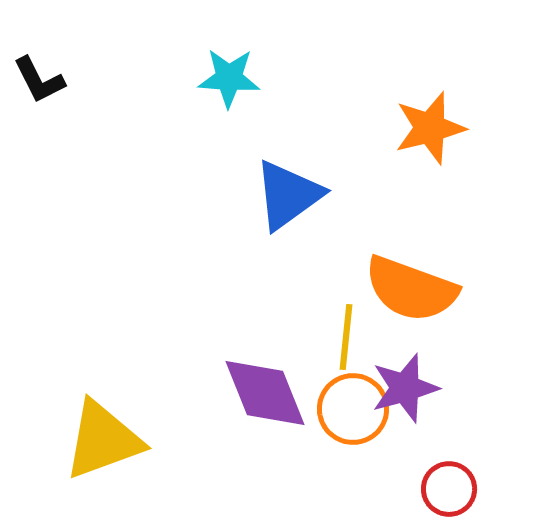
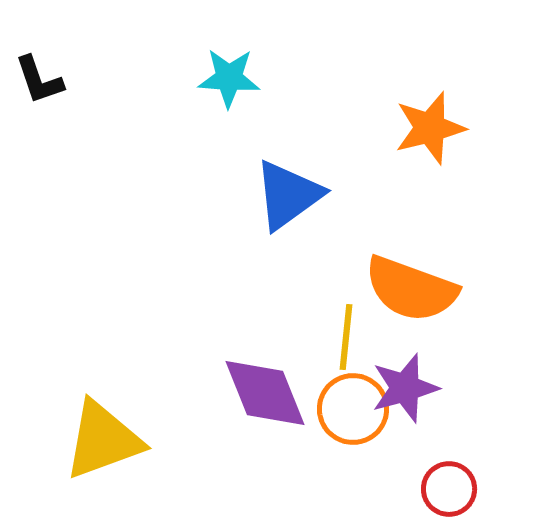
black L-shape: rotated 8 degrees clockwise
